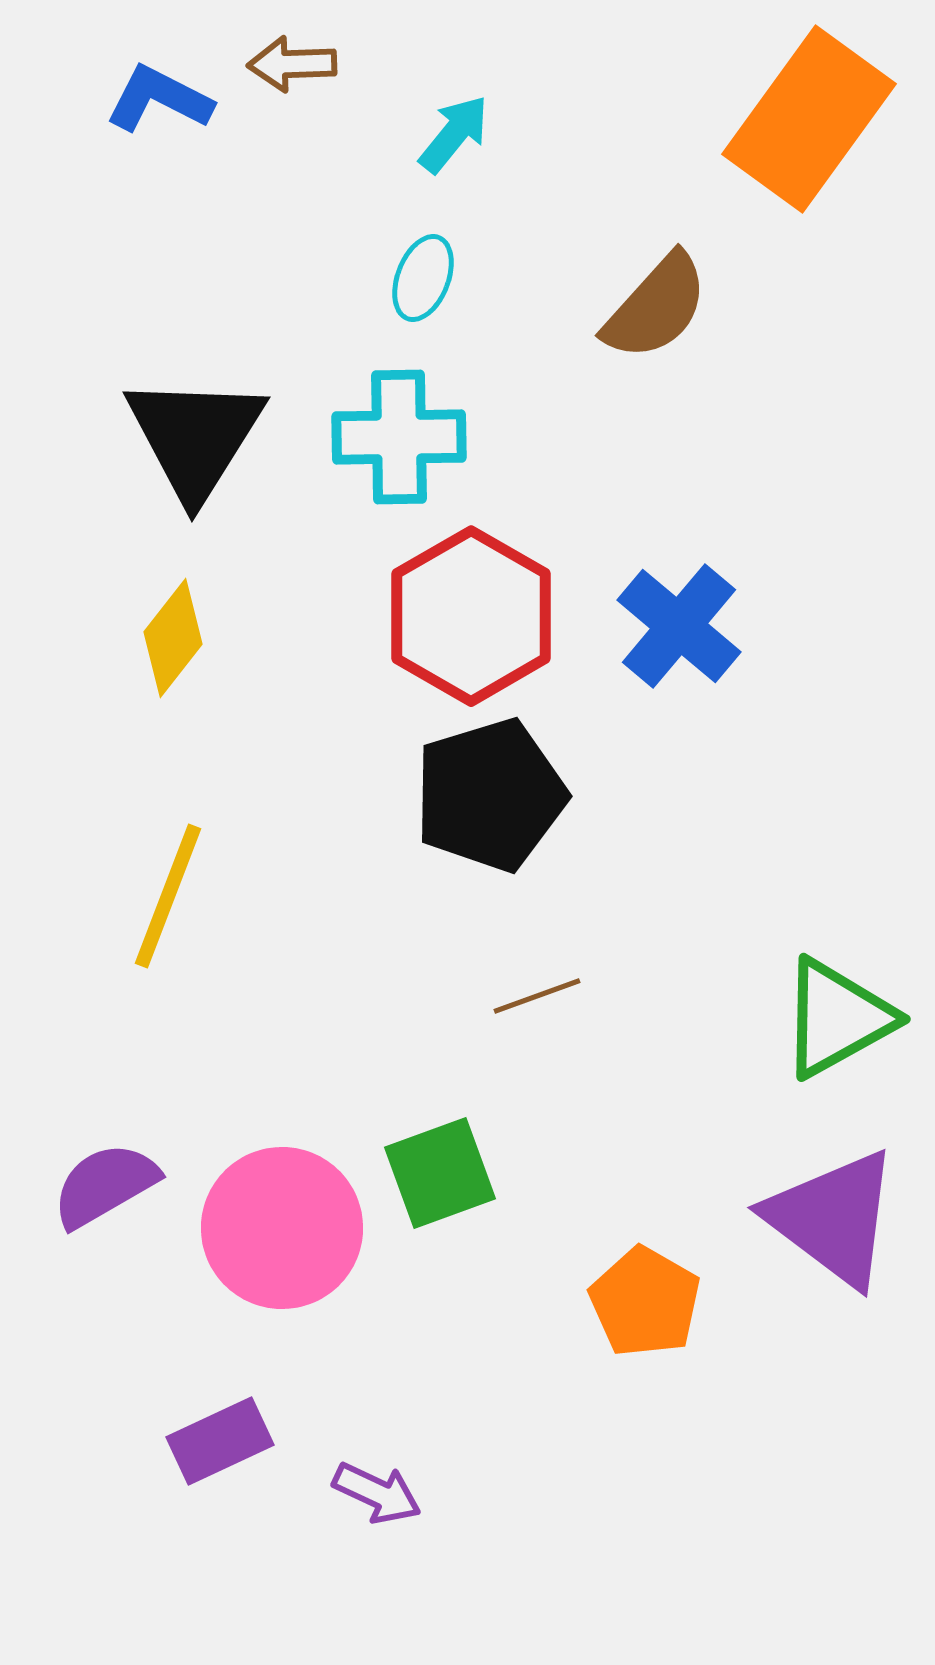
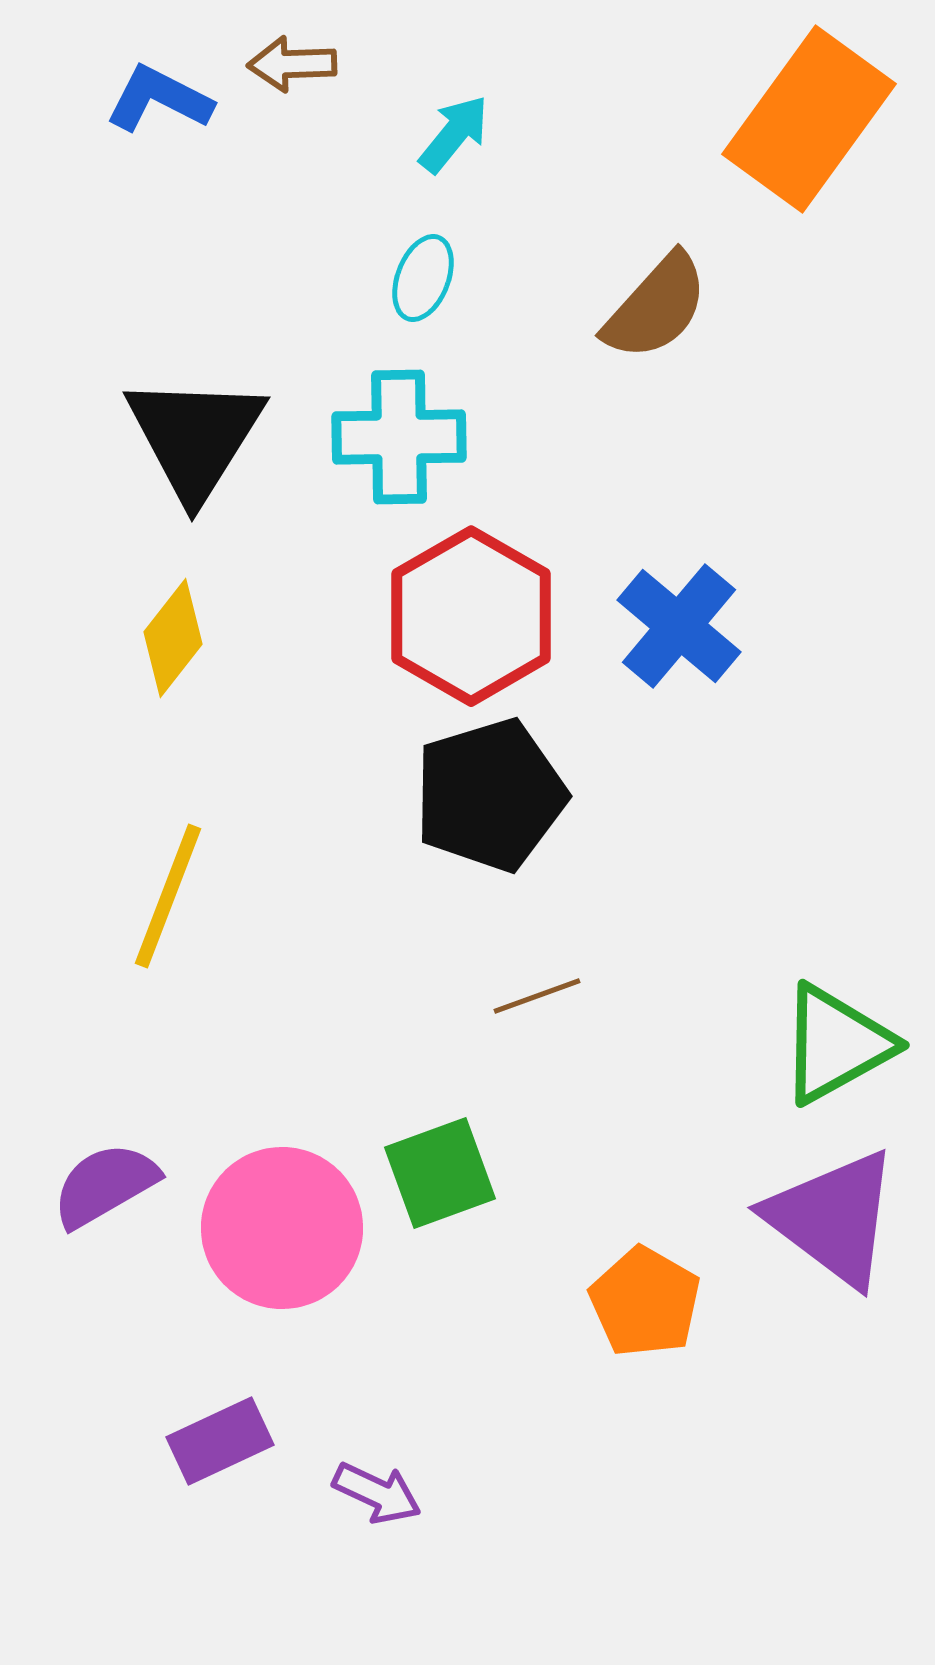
green triangle: moved 1 px left, 26 px down
